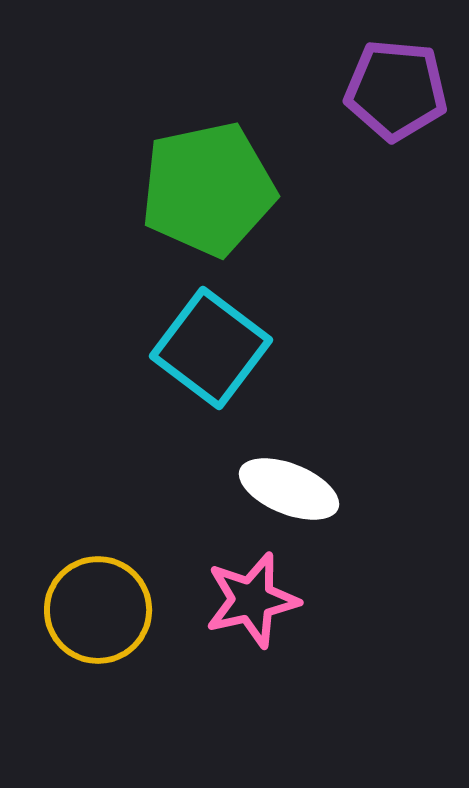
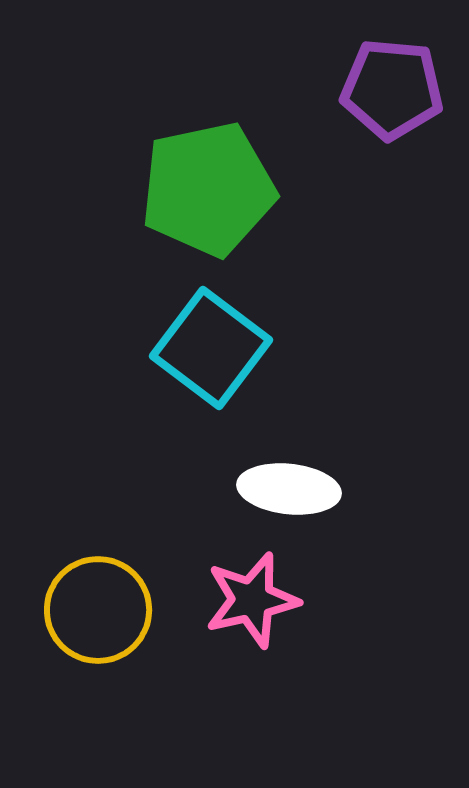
purple pentagon: moved 4 px left, 1 px up
white ellipse: rotated 16 degrees counterclockwise
